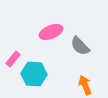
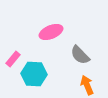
gray semicircle: moved 9 px down
orange arrow: moved 2 px right
